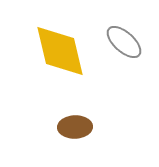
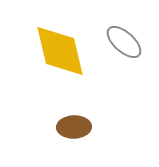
brown ellipse: moved 1 px left
